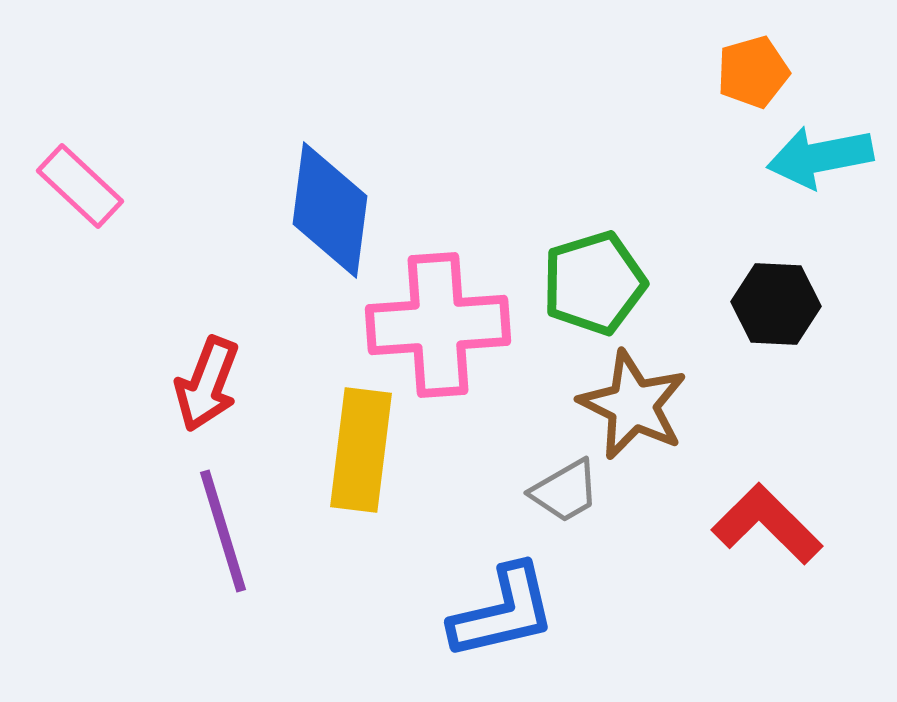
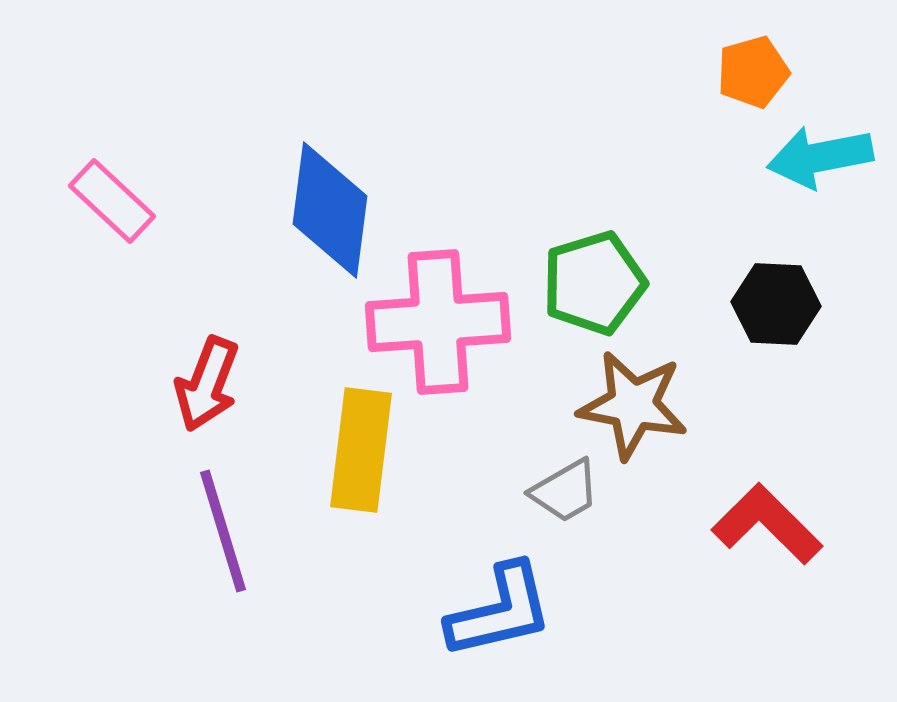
pink rectangle: moved 32 px right, 15 px down
pink cross: moved 3 px up
brown star: rotated 15 degrees counterclockwise
blue L-shape: moved 3 px left, 1 px up
